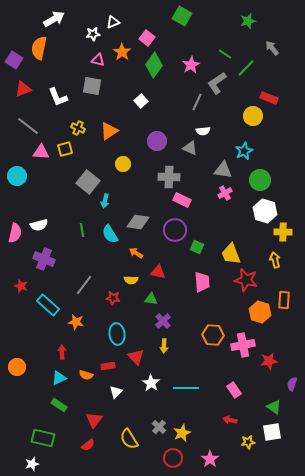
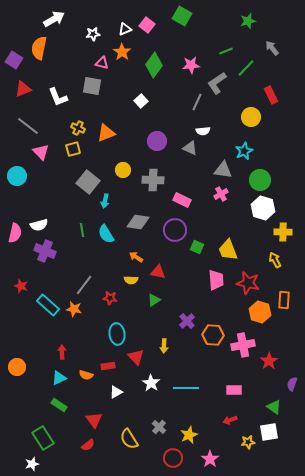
white triangle at (113, 22): moved 12 px right, 7 px down
pink square at (147, 38): moved 13 px up
green line at (225, 54): moved 1 px right, 3 px up; rotated 56 degrees counterclockwise
pink triangle at (98, 60): moved 4 px right, 3 px down
pink star at (191, 65): rotated 24 degrees clockwise
red rectangle at (269, 98): moved 2 px right, 3 px up; rotated 42 degrees clockwise
yellow circle at (253, 116): moved 2 px left, 1 px down
orange triangle at (109, 131): moved 3 px left, 2 px down; rotated 12 degrees clockwise
yellow square at (65, 149): moved 8 px right
pink triangle at (41, 152): rotated 42 degrees clockwise
yellow circle at (123, 164): moved 6 px down
gray cross at (169, 177): moved 16 px left, 3 px down
pink cross at (225, 193): moved 4 px left, 1 px down
white hexagon at (265, 211): moved 2 px left, 3 px up
cyan semicircle at (110, 234): moved 4 px left
orange arrow at (136, 253): moved 4 px down
yellow trapezoid at (231, 254): moved 3 px left, 4 px up
purple cross at (44, 259): moved 1 px right, 8 px up
yellow arrow at (275, 260): rotated 14 degrees counterclockwise
red star at (246, 280): moved 2 px right, 3 px down
pink trapezoid at (202, 282): moved 14 px right, 2 px up
red star at (113, 298): moved 3 px left
green triangle at (151, 299): moved 3 px right, 1 px down; rotated 40 degrees counterclockwise
purple cross at (163, 321): moved 24 px right
orange star at (76, 322): moved 2 px left, 13 px up
red star at (269, 361): rotated 24 degrees counterclockwise
pink rectangle at (234, 390): rotated 56 degrees counterclockwise
white triangle at (116, 392): rotated 16 degrees clockwise
red triangle at (94, 420): rotated 12 degrees counterclockwise
red arrow at (230, 420): rotated 32 degrees counterclockwise
white square at (272, 432): moved 3 px left
yellow star at (182, 433): moved 7 px right, 2 px down
green rectangle at (43, 438): rotated 45 degrees clockwise
